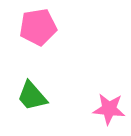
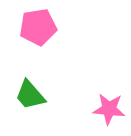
green trapezoid: moved 2 px left, 1 px up
